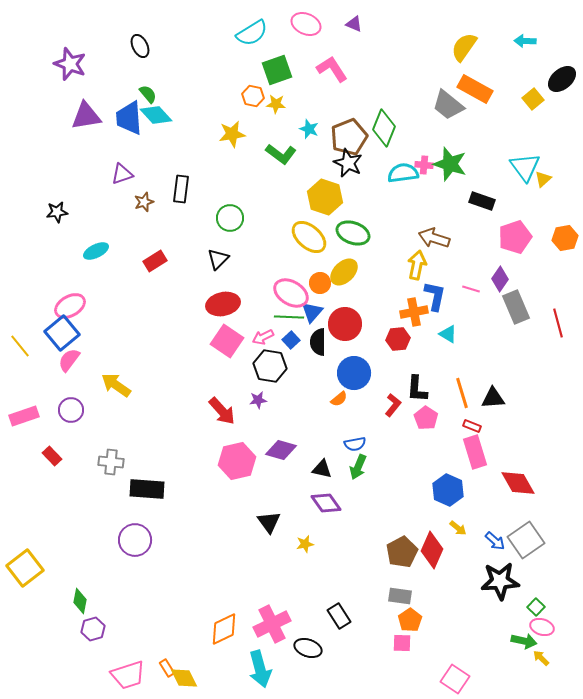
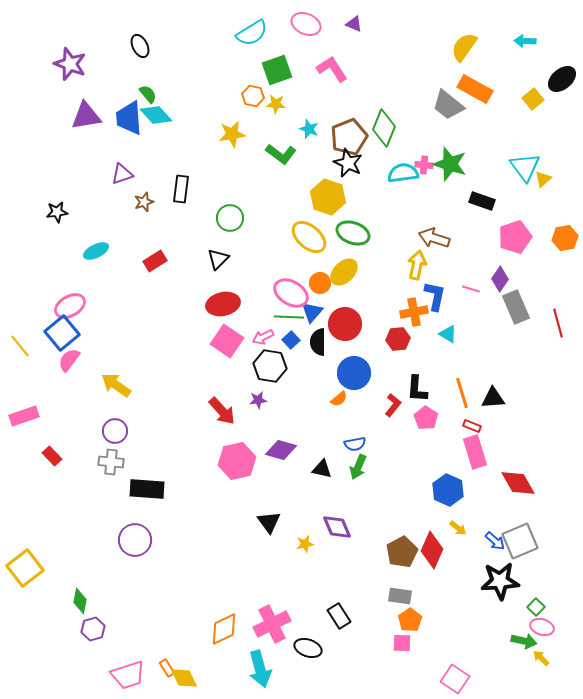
yellow hexagon at (325, 197): moved 3 px right
purple circle at (71, 410): moved 44 px right, 21 px down
purple diamond at (326, 503): moved 11 px right, 24 px down; rotated 12 degrees clockwise
gray square at (526, 540): moved 6 px left, 1 px down; rotated 12 degrees clockwise
